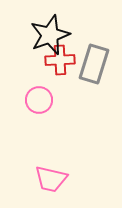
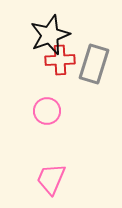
pink circle: moved 8 px right, 11 px down
pink trapezoid: rotated 100 degrees clockwise
